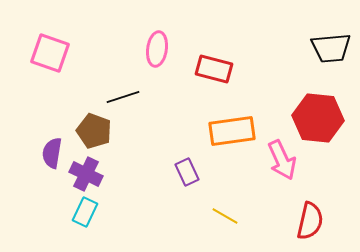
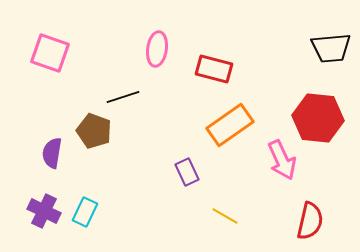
orange rectangle: moved 2 px left, 6 px up; rotated 27 degrees counterclockwise
purple cross: moved 42 px left, 37 px down
